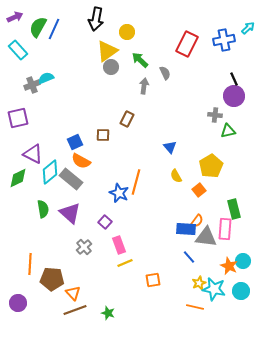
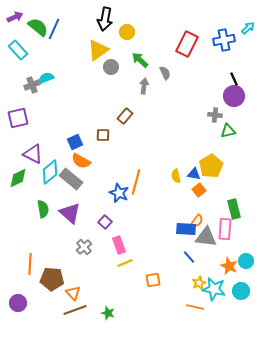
black arrow at (96, 19): moved 9 px right
green semicircle at (38, 27): rotated 100 degrees clockwise
yellow triangle at (107, 51): moved 9 px left, 1 px up
brown rectangle at (127, 119): moved 2 px left, 3 px up; rotated 14 degrees clockwise
blue triangle at (170, 147): moved 24 px right, 27 px down; rotated 40 degrees counterclockwise
yellow semicircle at (176, 176): rotated 16 degrees clockwise
cyan circle at (243, 261): moved 3 px right
